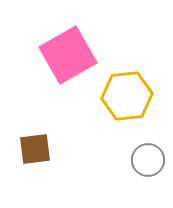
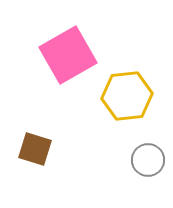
brown square: rotated 24 degrees clockwise
